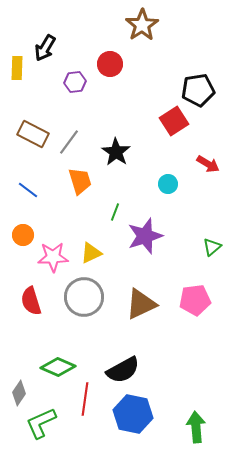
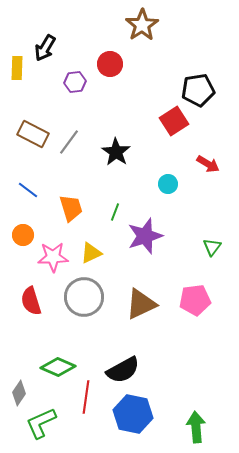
orange trapezoid: moved 9 px left, 27 px down
green triangle: rotated 12 degrees counterclockwise
red line: moved 1 px right, 2 px up
